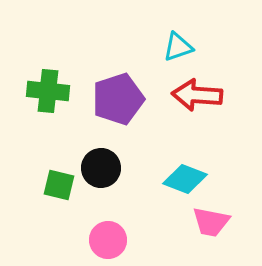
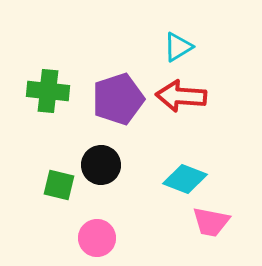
cyan triangle: rotated 12 degrees counterclockwise
red arrow: moved 16 px left, 1 px down
black circle: moved 3 px up
pink circle: moved 11 px left, 2 px up
